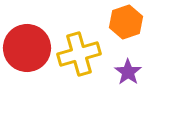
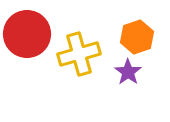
orange hexagon: moved 11 px right, 15 px down
red circle: moved 14 px up
